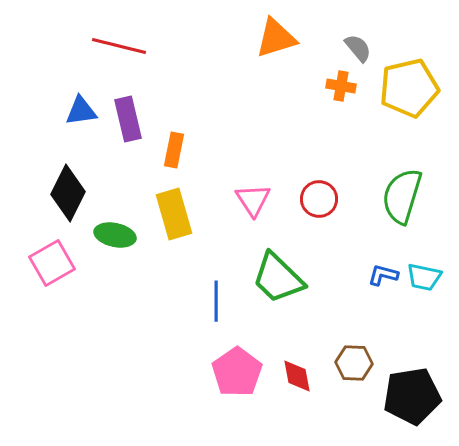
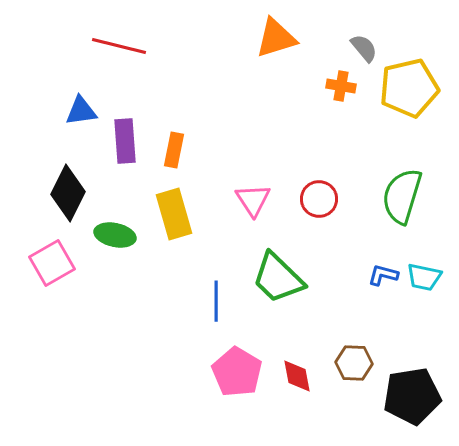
gray semicircle: moved 6 px right
purple rectangle: moved 3 px left, 22 px down; rotated 9 degrees clockwise
pink pentagon: rotated 6 degrees counterclockwise
